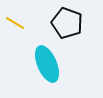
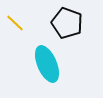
yellow line: rotated 12 degrees clockwise
